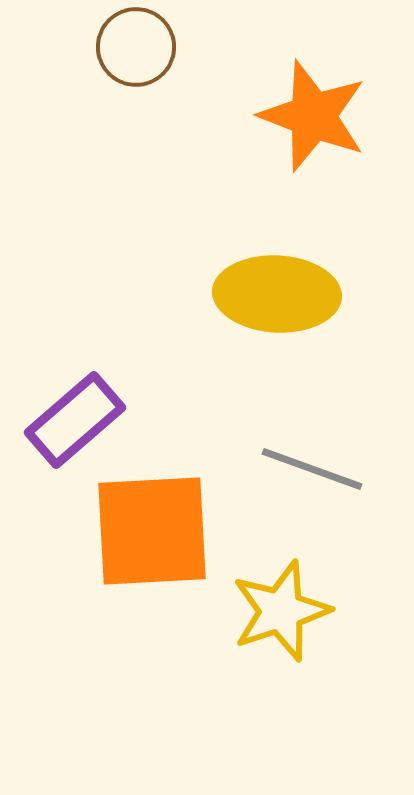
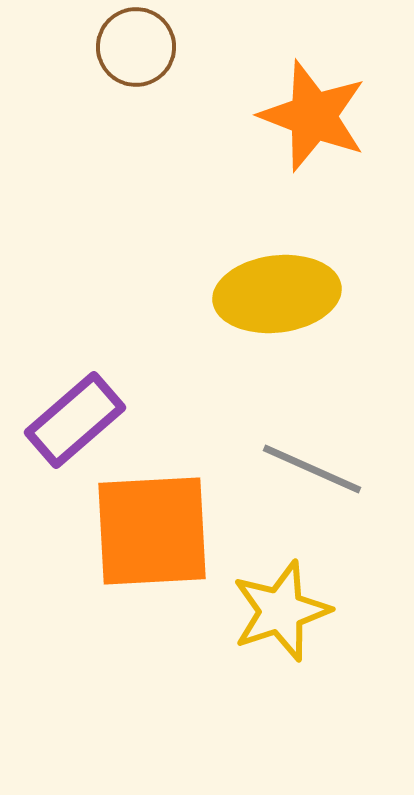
yellow ellipse: rotated 10 degrees counterclockwise
gray line: rotated 4 degrees clockwise
